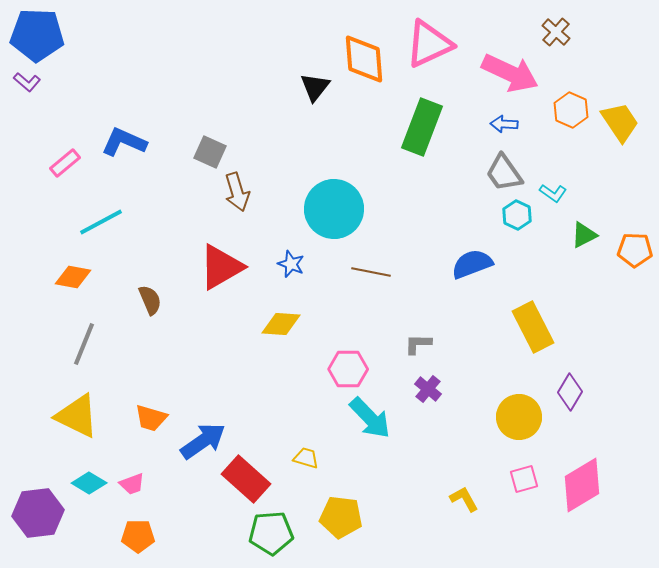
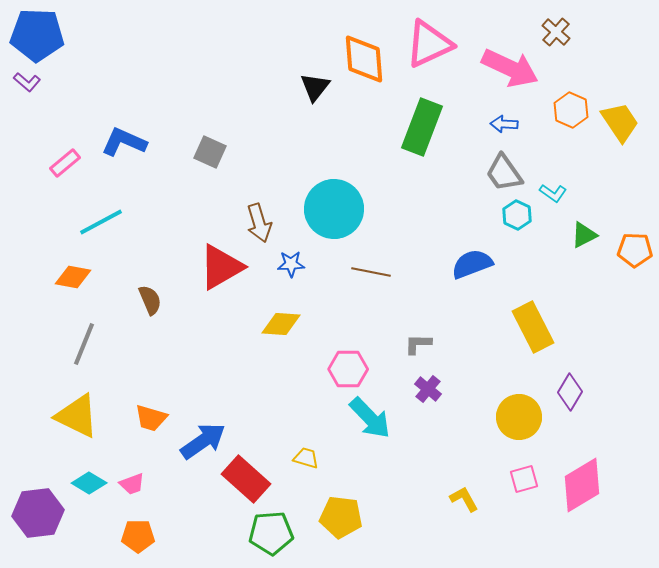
pink arrow at (510, 73): moved 5 px up
brown arrow at (237, 192): moved 22 px right, 31 px down
blue star at (291, 264): rotated 24 degrees counterclockwise
